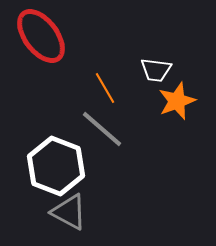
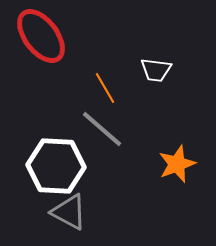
orange star: moved 63 px down
white hexagon: rotated 18 degrees counterclockwise
